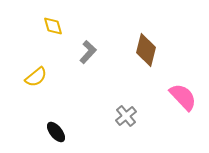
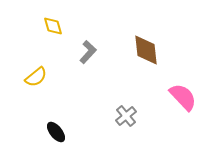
brown diamond: rotated 20 degrees counterclockwise
